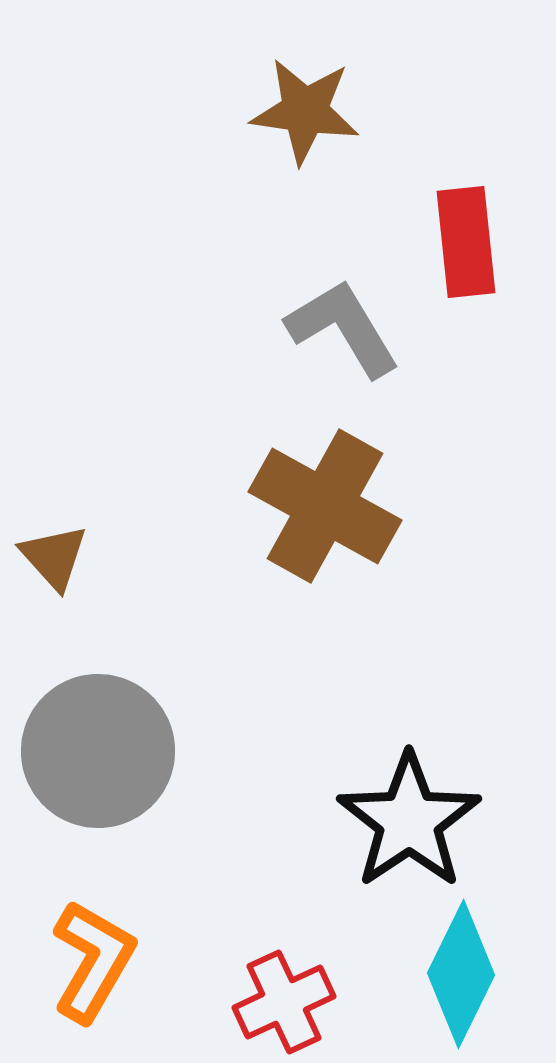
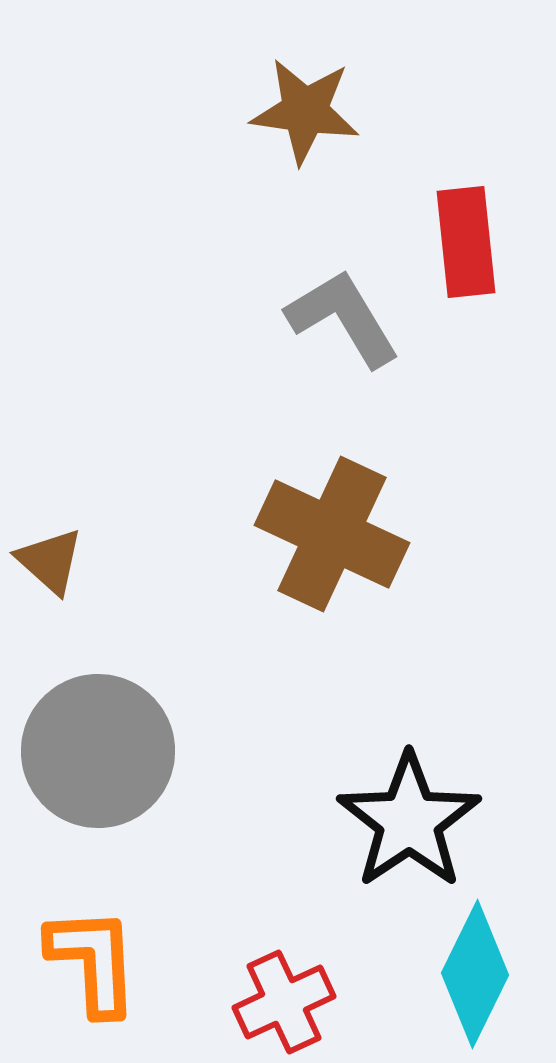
gray L-shape: moved 10 px up
brown cross: moved 7 px right, 28 px down; rotated 4 degrees counterclockwise
brown triangle: moved 4 px left, 4 px down; rotated 6 degrees counterclockwise
orange L-shape: rotated 33 degrees counterclockwise
cyan diamond: moved 14 px right
